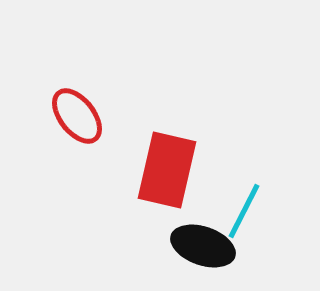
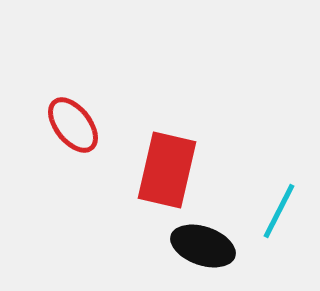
red ellipse: moved 4 px left, 9 px down
cyan line: moved 35 px right
